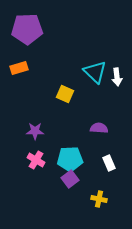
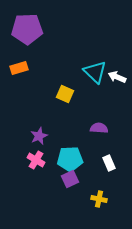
white arrow: rotated 120 degrees clockwise
purple star: moved 4 px right, 5 px down; rotated 24 degrees counterclockwise
purple square: rotated 12 degrees clockwise
